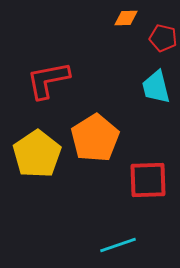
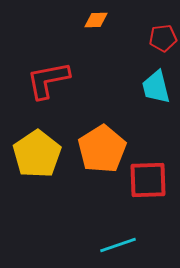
orange diamond: moved 30 px left, 2 px down
red pentagon: rotated 20 degrees counterclockwise
orange pentagon: moved 7 px right, 11 px down
